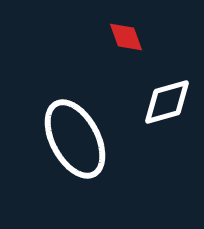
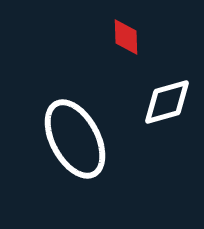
red diamond: rotated 18 degrees clockwise
